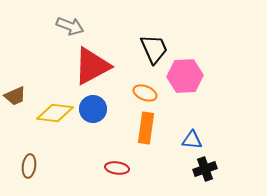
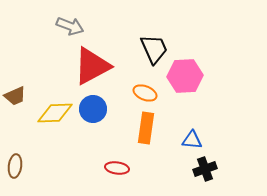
yellow diamond: rotated 9 degrees counterclockwise
brown ellipse: moved 14 px left
